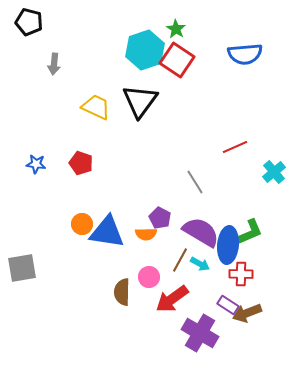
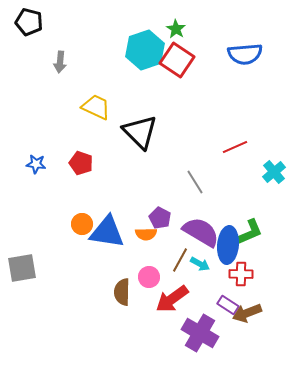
gray arrow: moved 6 px right, 2 px up
black triangle: moved 31 px down; rotated 21 degrees counterclockwise
